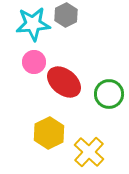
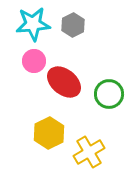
gray hexagon: moved 7 px right, 10 px down
pink circle: moved 1 px up
yellow cross: rotated 16 degrees clockwise
